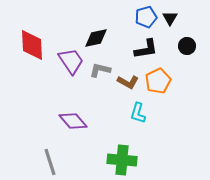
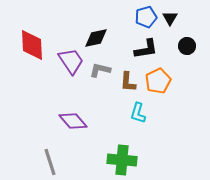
brown L-shape: rotated 65 degrees clockwise
